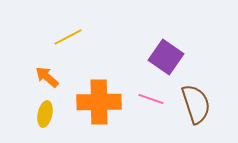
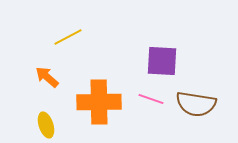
purple square: moved 4 px left, 4 px down; rotated 32 degrees counterclockwise
brown semicircle: rotated 117 degrees clockwise
yellow ellipse: moved 1 px right, 11 px down; rotated 30 degrees counterclockwise
